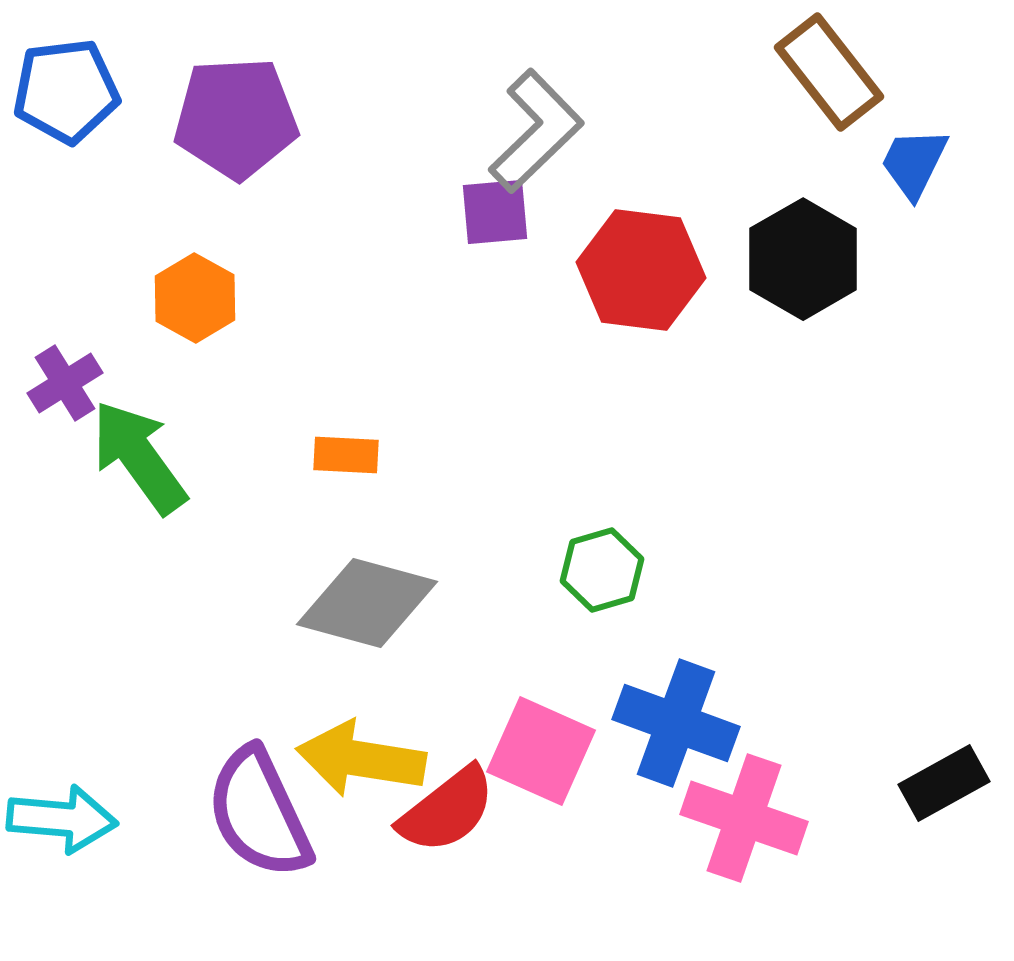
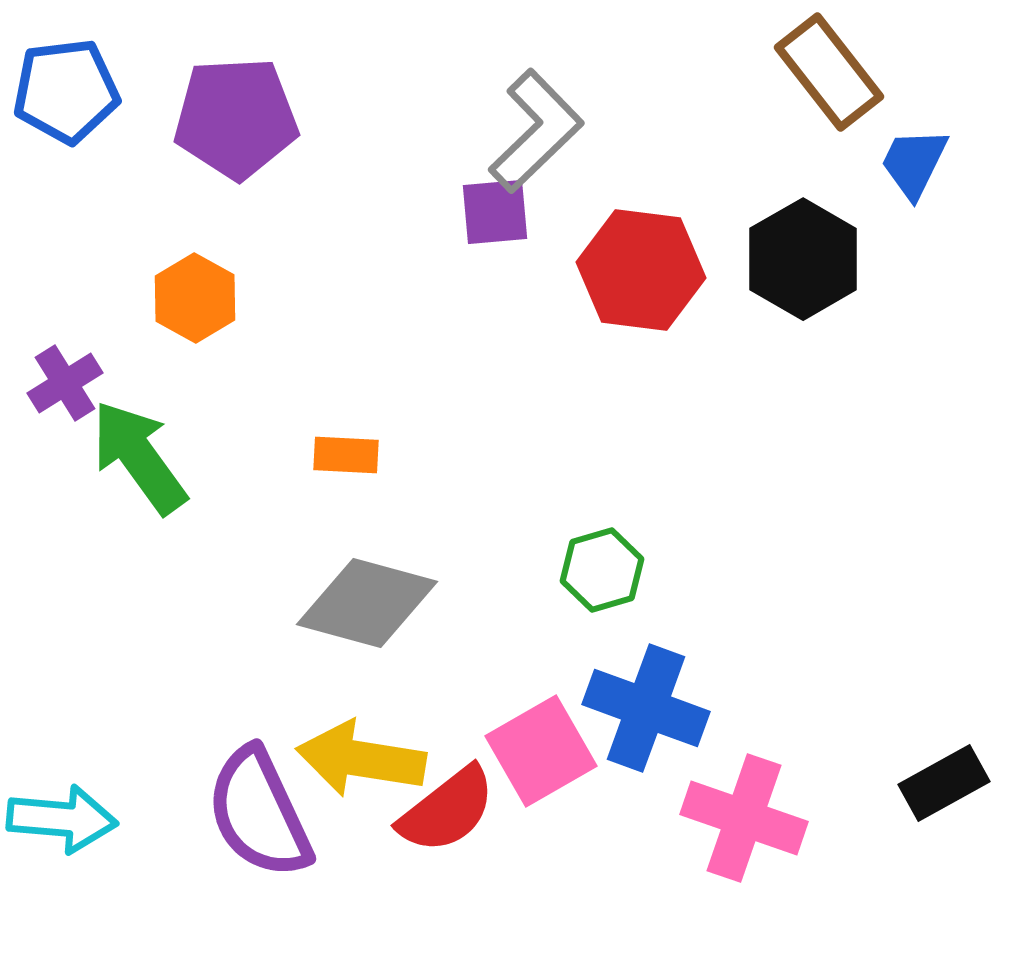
blue cross: moved 30 px left, 15 px up
pink square: rotated 36 degrees clockwise
